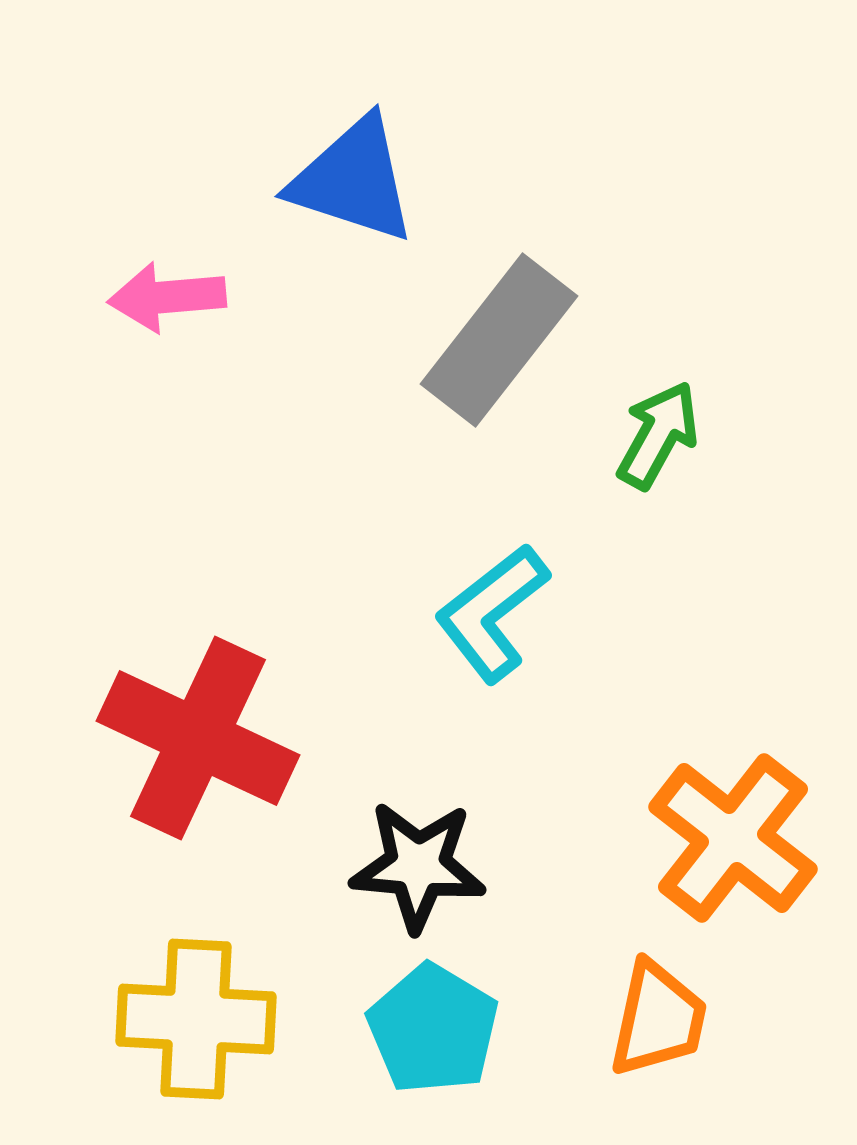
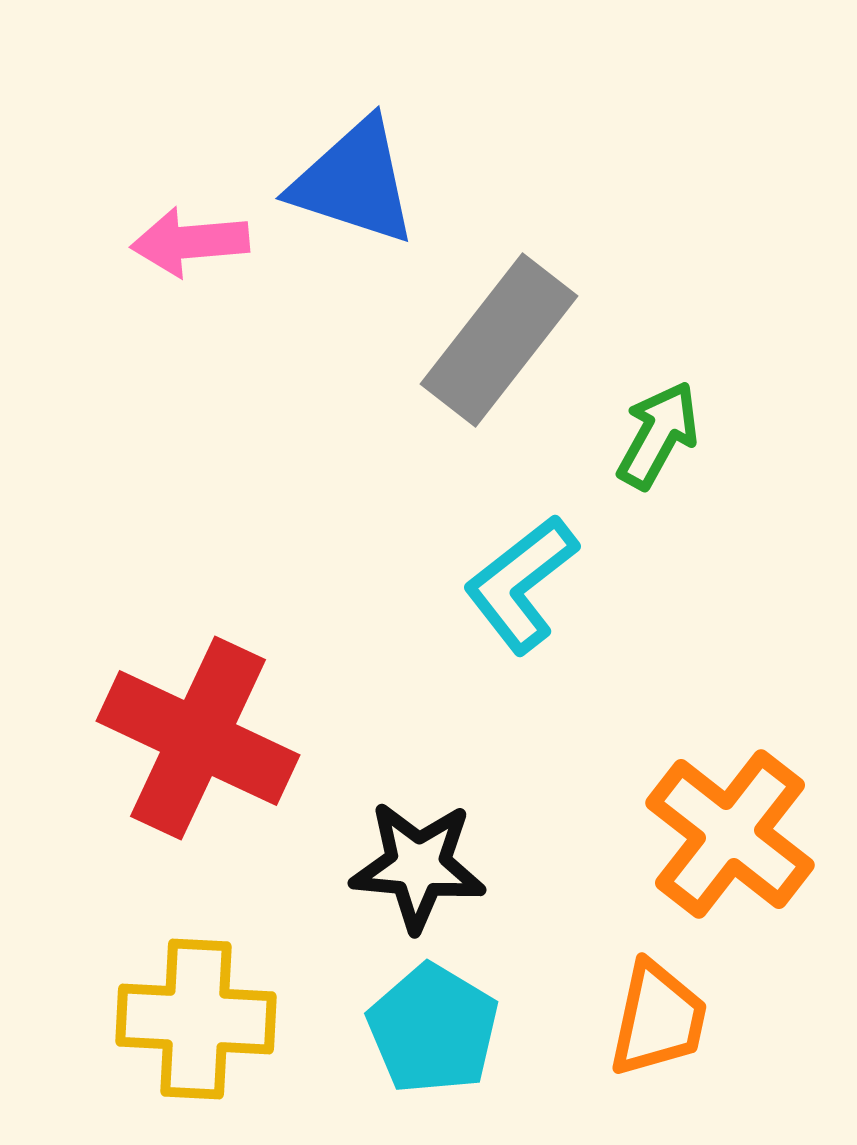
blue triangle: moved 1 px right, 2 px down
pink arrow: moved 23 px right, 55 px up
cyan L-shape: moved 29 px right, 29 px up
orange cross: moved 3 px left, 4 px up
